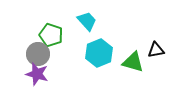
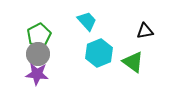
green pentagon: moved 12 px left; rotated 25 degrees clockwise
black triangle: moved 11 px left, 19 px up
green triangle: rotated 20 degrees clockwise
purple star: rotated 10 degrees counterclockwise
